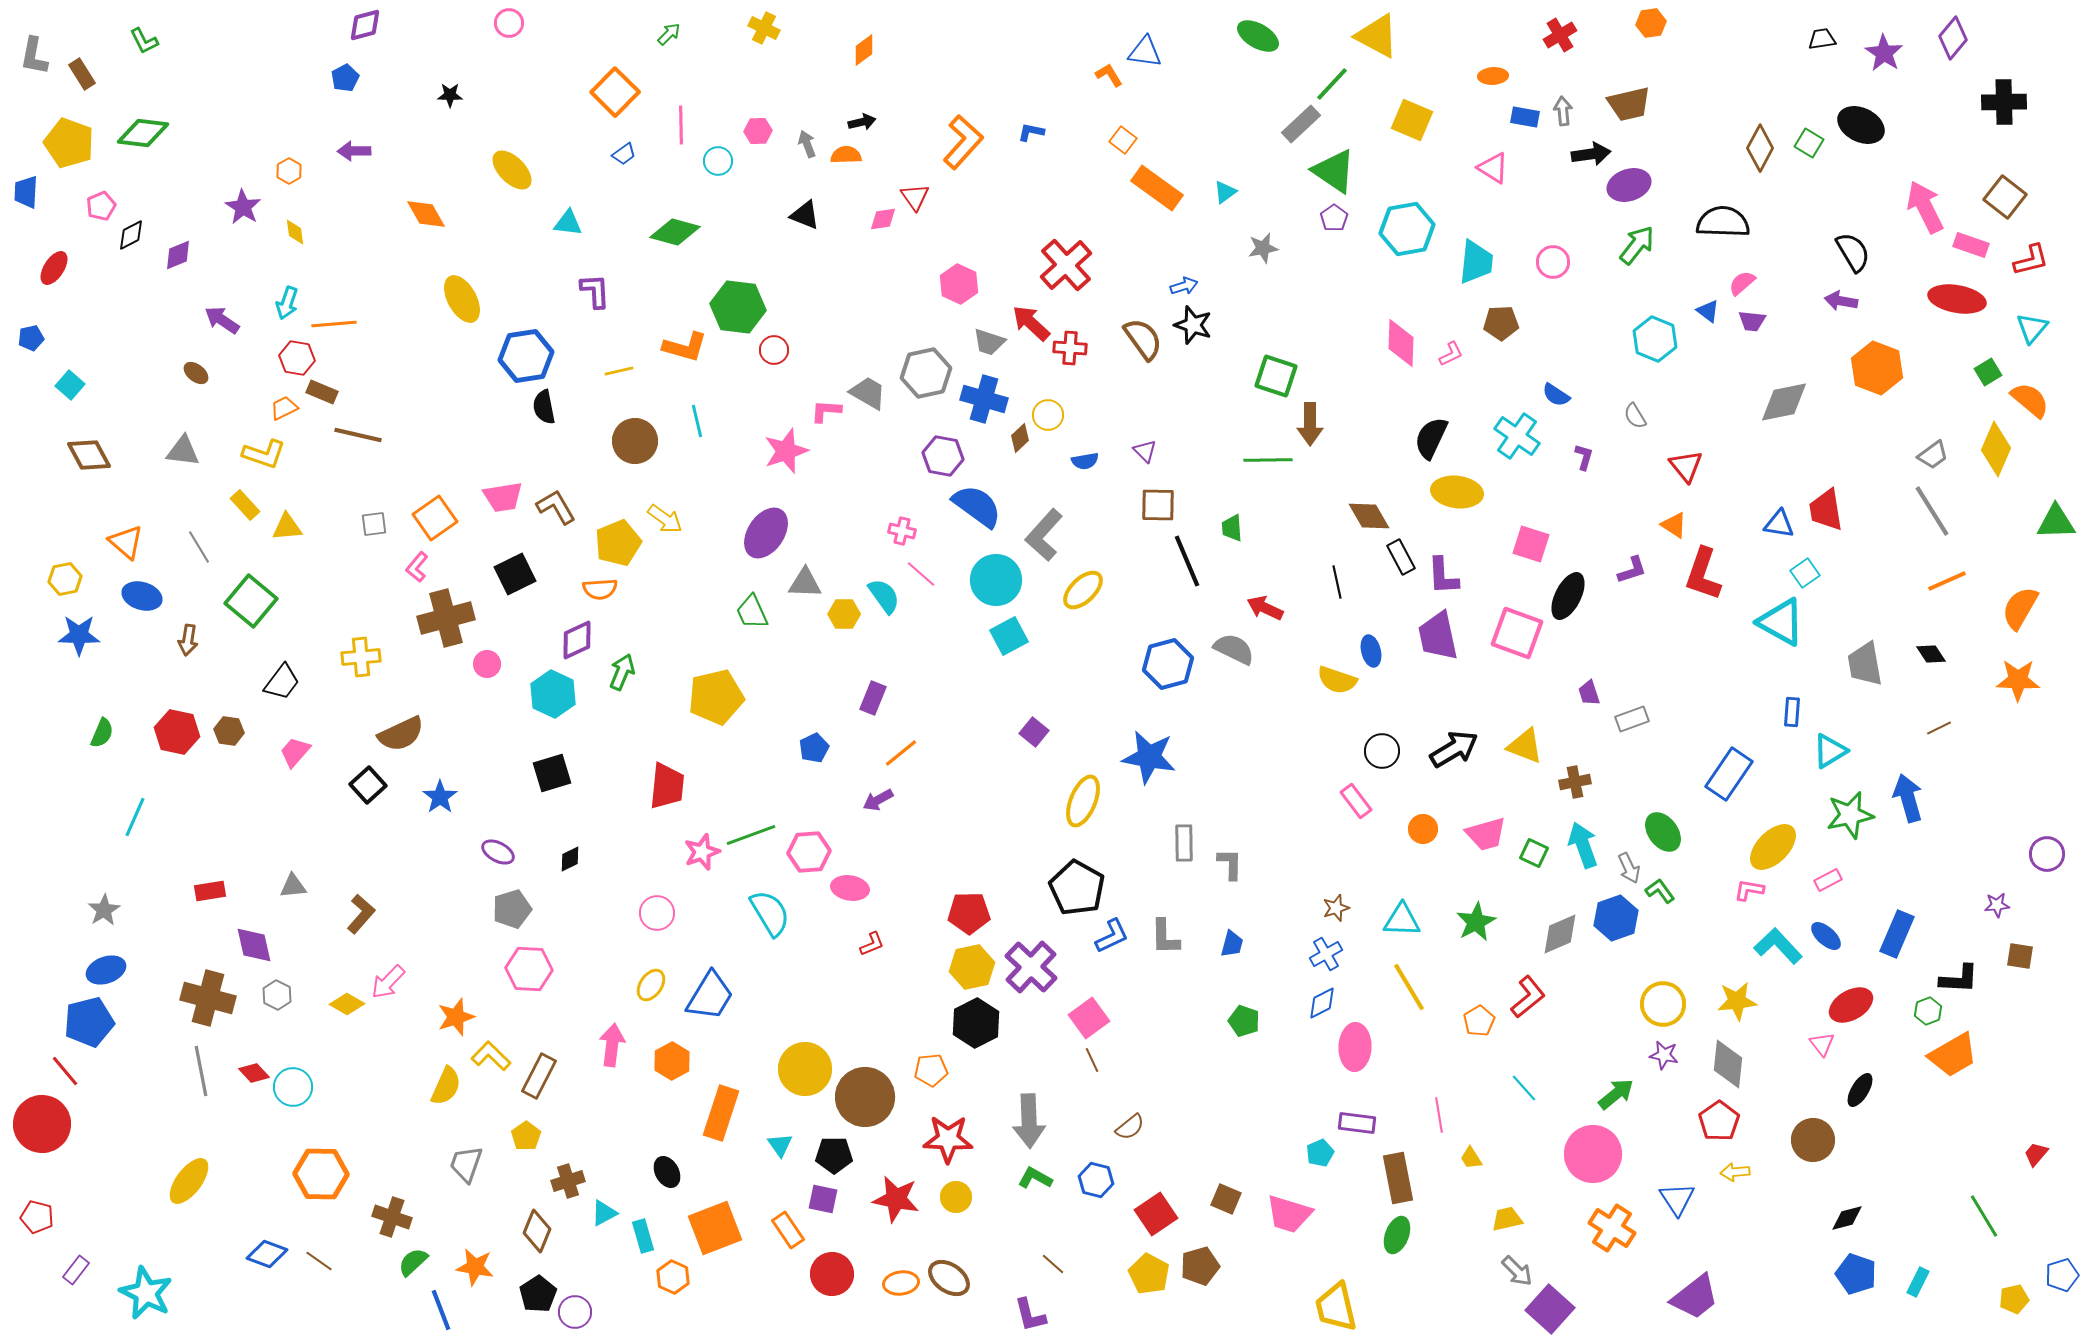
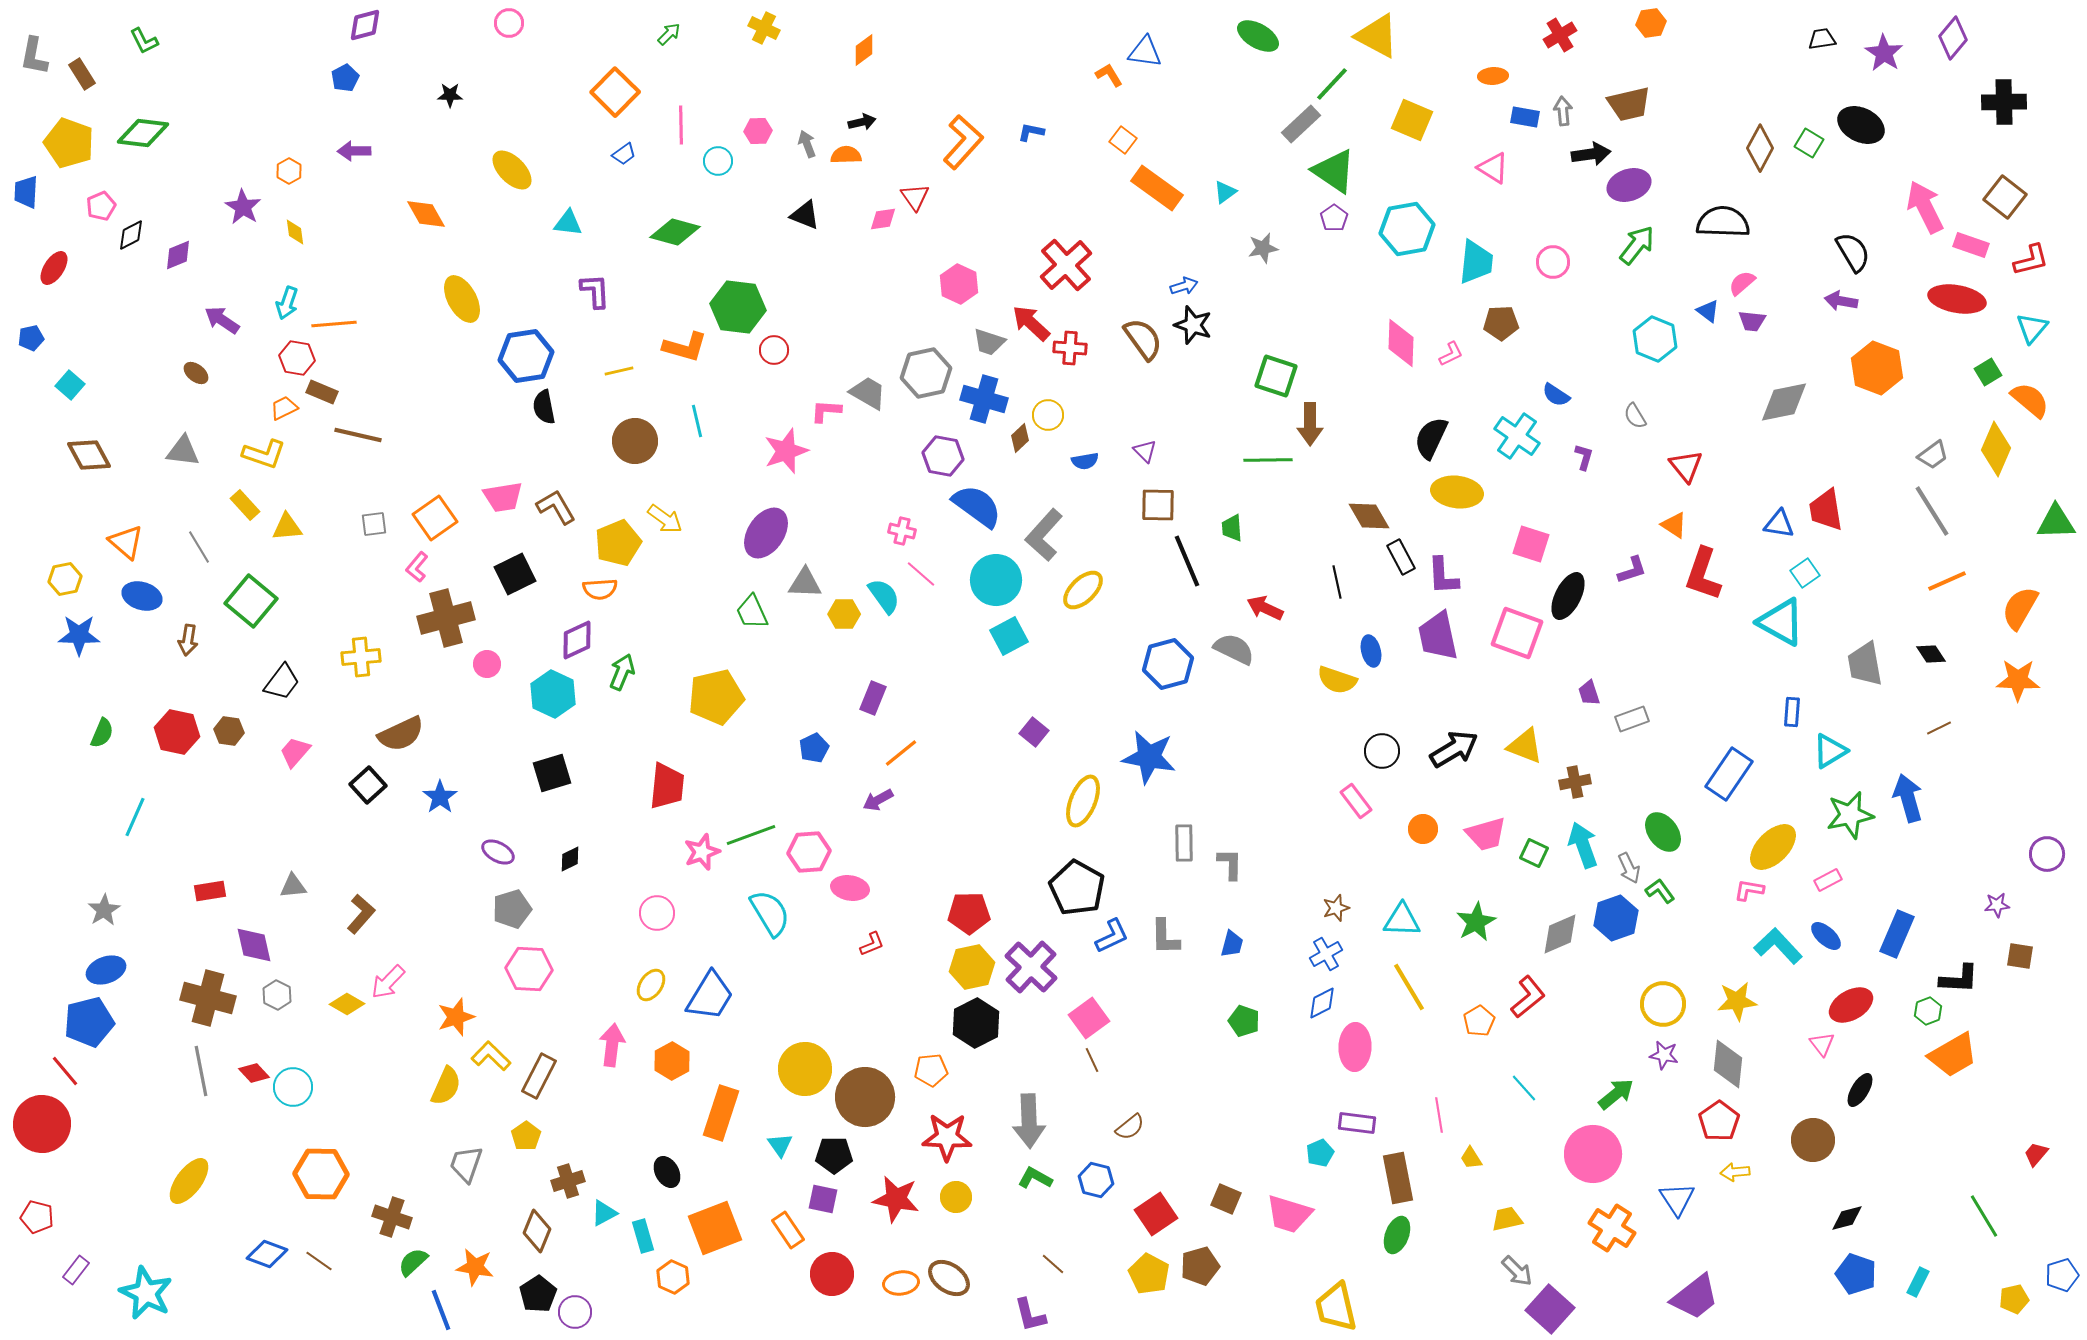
red star at (948, 1139): moved 1 px left, 2 px up
